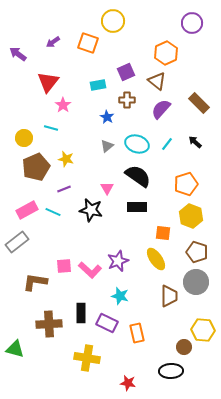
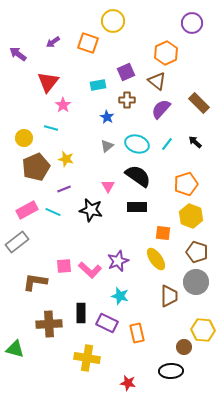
pink triangle at (107, 188): moved 1 px right, 2 px up
